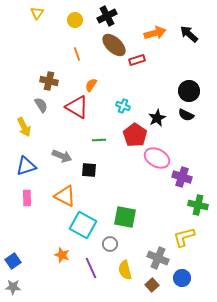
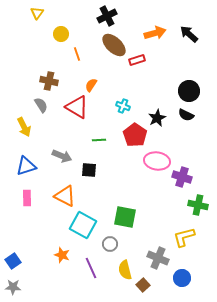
yellow circle: moved 14 px left, 14 px down
pink ellipse: moved 3 px down; rotated 20 degrees counterclockwise
brown square: moved 9 px left
